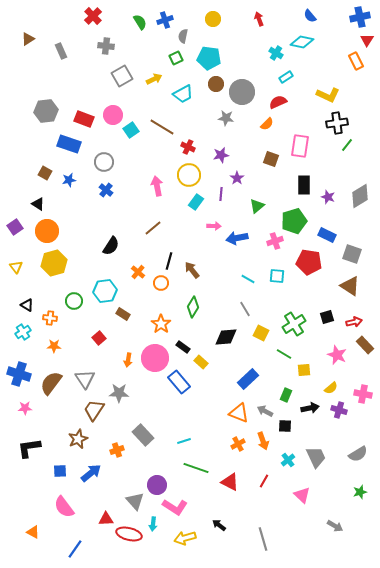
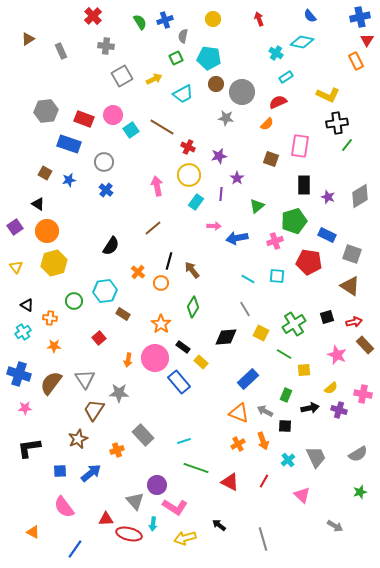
purple star at (221, 155): moved 2 px left, 1 px down
